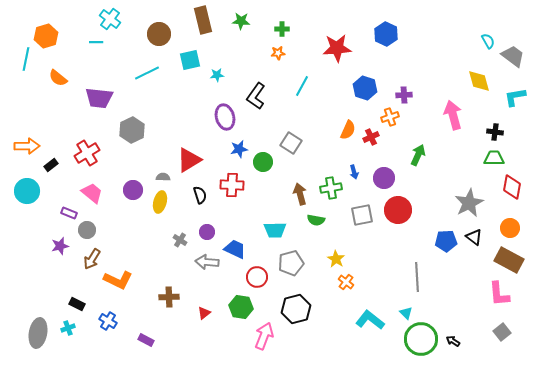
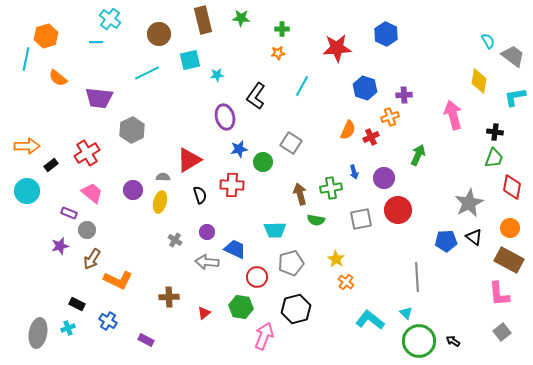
green star at (241, 21): moved 3 px up
yellow diamond at (479, 81): rotated 25 degrees clockwise
green trapezoid at (494, 158): rotated 110 degrees clockwise
gray square at (362, 215): moved 1 px left, 4 px down
gray cross at (180, 240): moved 5 px left
green circle at (421, 339): moved 2 px left, 2 px down
